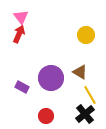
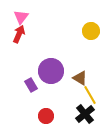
pink triangle: rotated 14 degrees clockwise
yellow circle: moved 5 px right, 4 px up
brown triangle: moved 6 px down
purple circle: moved 7 px up
purple rectangle: moved 9 px right, 2 px up; rotated 32 degrees clockwise
